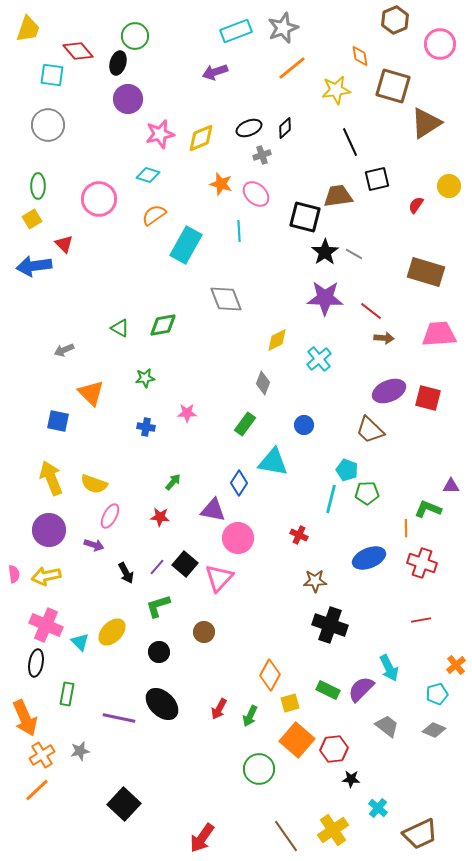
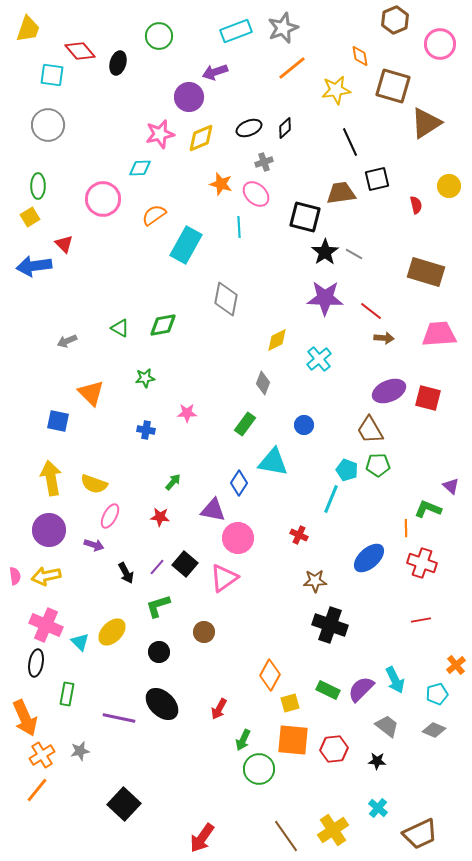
green circle at (135, 36): moved 24 px right
red diamond at (78, 51): moved 2 px right
purple circle at (128, 99): moved 61 px right, 2 px up
gray cross at (262, 155): moved 2 px right, 7 px down
cyan diamond at (148, 175): moved 8 px left, 7 px up; rotated 20 degrees counterclockwise
brown trapezoid at (338, 196): moved 3 px right, 3 px up
pink circle at (99, 199): moved 4 px right
red semicircle at (416, 205): rotated 132 degrees clockwise
yellow square at (32, 219): moved 2 px left, 2 px up
cyan line at (239, 231): moved 4 px up
gray diamond at (226, 299): rotated 32 degrees clockwise
gray arrow at (64, 350): moved 3 px right, 9 px up
blue cross at (146, 427): moved 3 px down
brown trapezoid at (370, 430): rotated 16 degrees clockwise
yellow arrow at (51, 478): rotated 12 degrees clockwise
purple triangle at (451, 486): rotated 42 degrees clockwise
green pentagon at (367, 493): moved 11 px right, 28 px up
cyan line at (331, 499): rotated 8 degrees clockwise
blue ellipse at (369, 558): rotated 20 degrees counterclockwise
pink semicircle at (14, 574): moved 1 px right, 2 px down
pink triangle at (219, 578): moved 5 px right; rotated 12 degrees clockwise
cyan arrow at (389, 668): moved 6 px right, 12 px down
green arrow at (250, 716): moved 7 px left, 24 px down
orange square at (297, 740): moved 4 px left; rotated 36 degrees counterclockwise
black star at (351, 779): moved 26 px right, 18 px up
orange line at (37, 790): rotated 8 degrees counterclockwise
